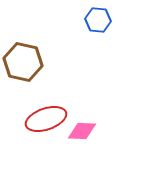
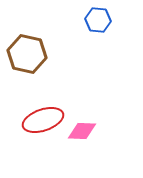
brown hexagon: moved 4 px right, 8 px up
red ellipse: moved 3 px left, 1 px down
